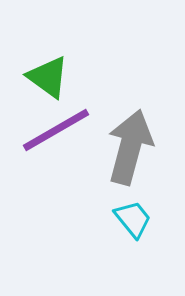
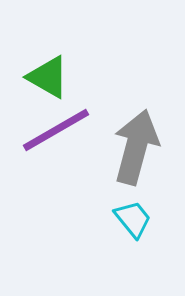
green triangle: rotated 6 degrees counterclockwise
gray arrow: moved 6 px right
